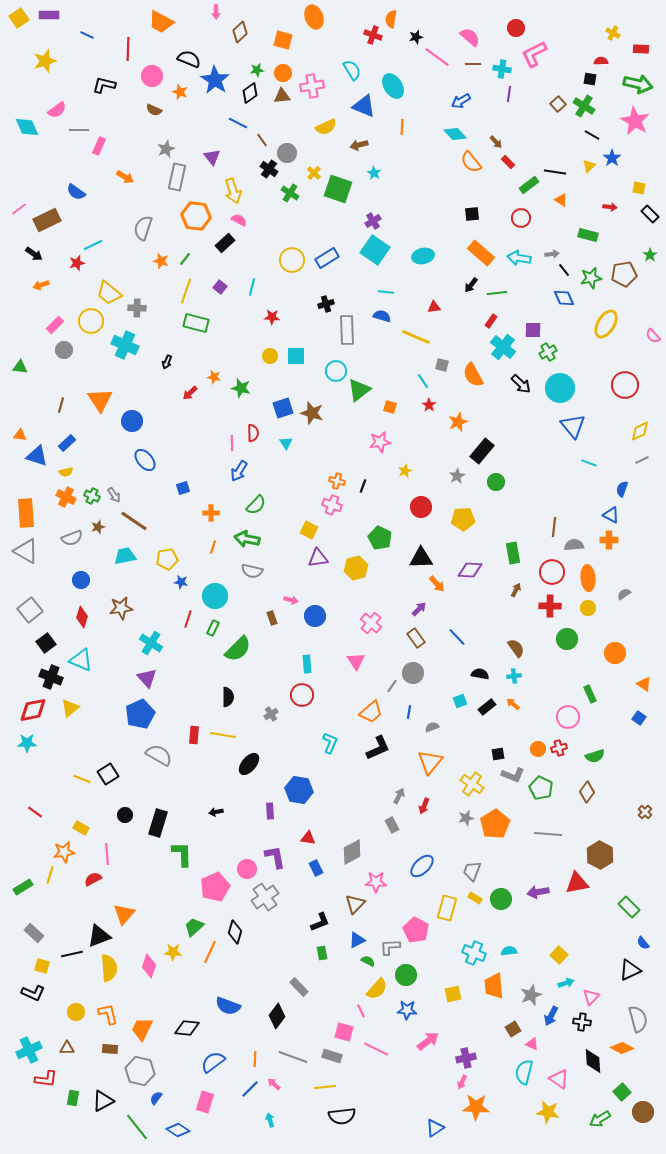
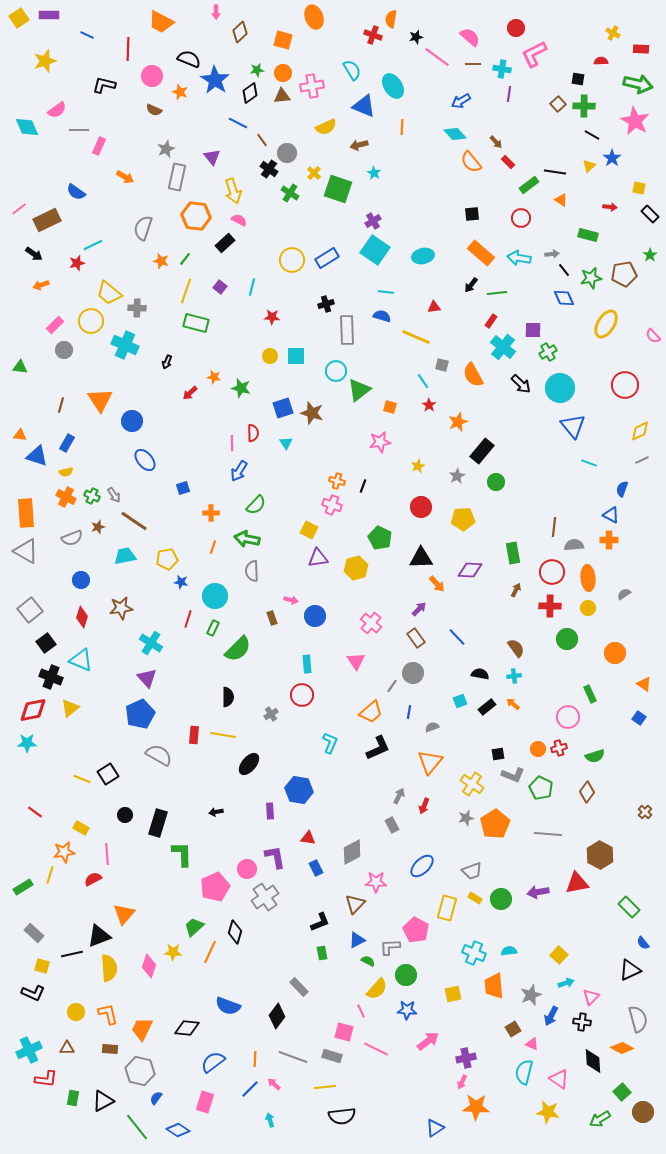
black square at (590, 79): moved 12 px left
green cross at (584, 106): rotated 30 degrees counterclockwise
blue rectangle at (67, 443): rotated 18 degrees counterclockwise
yellow star at (405, 471): moved 13 px right, 5 px up
gray semicircle at (252, 571): rotated 75 degrees clockwise
gray trapezoid at (472, 871): rotated 130 degrees counterclockwise
